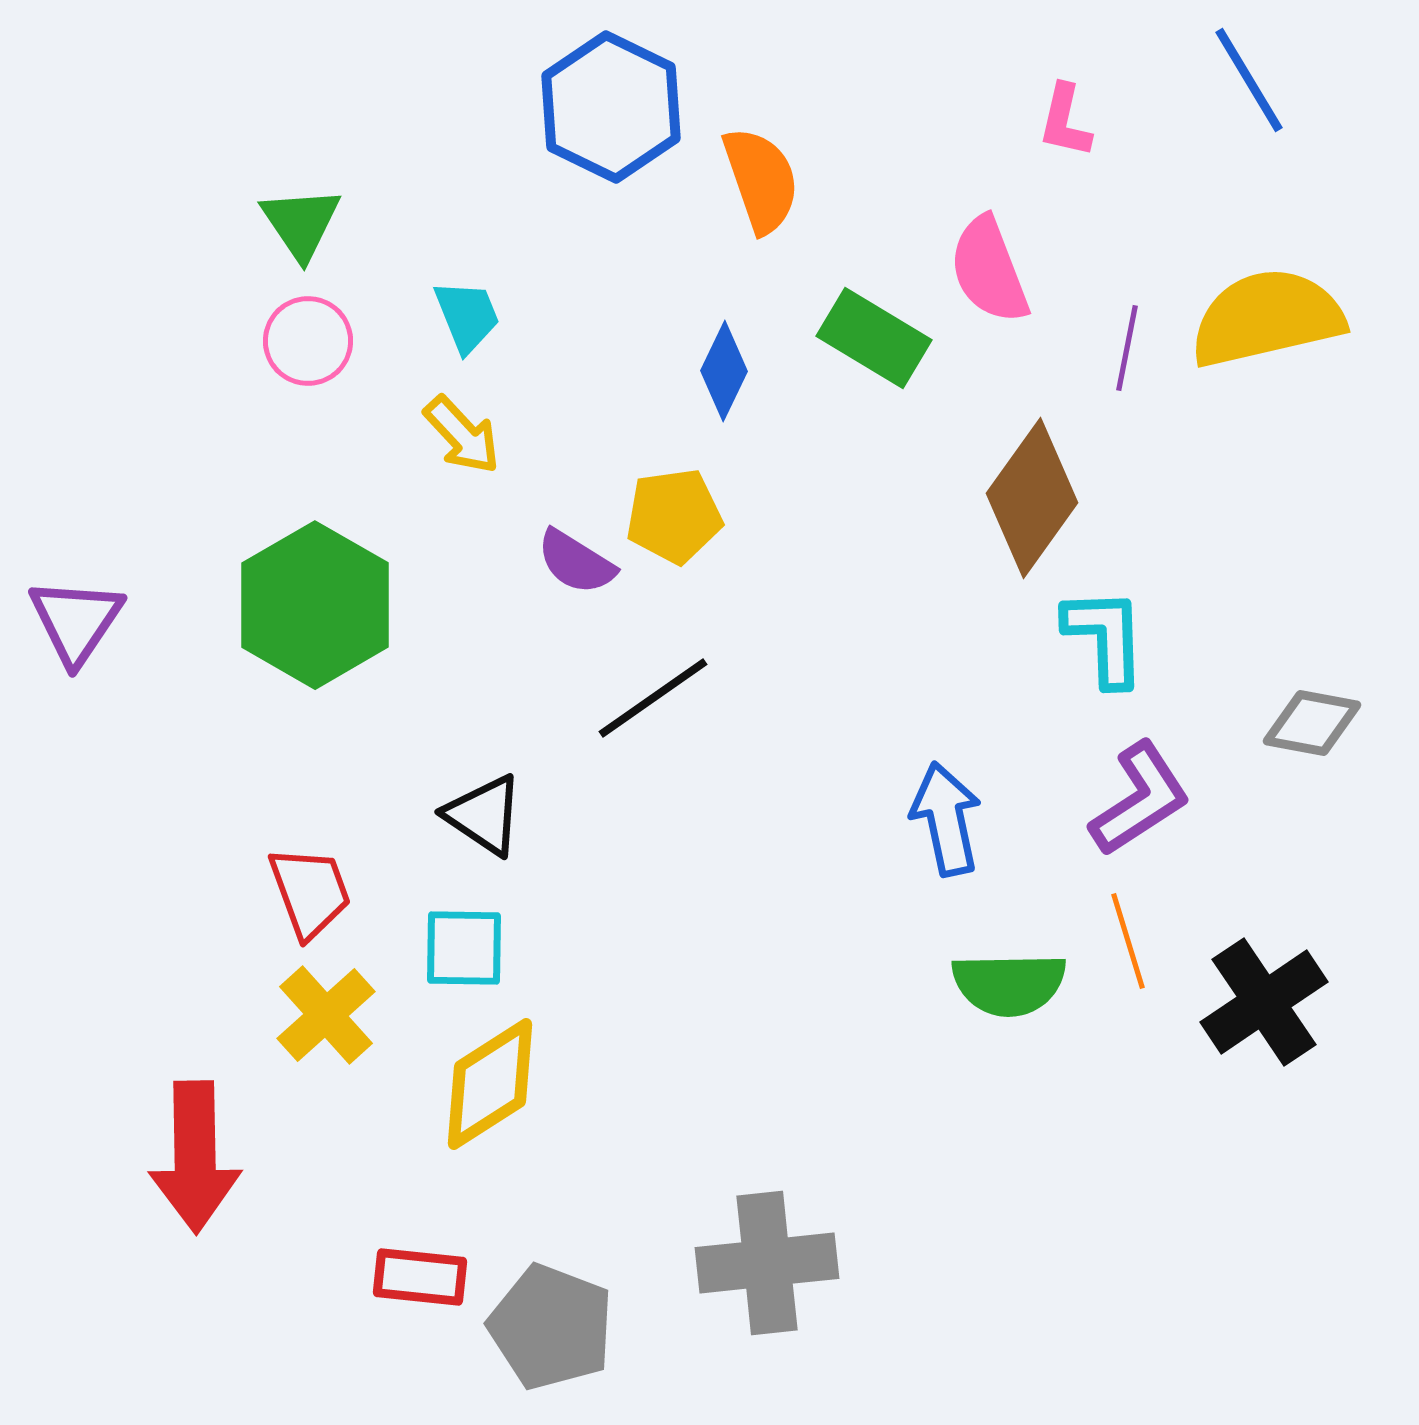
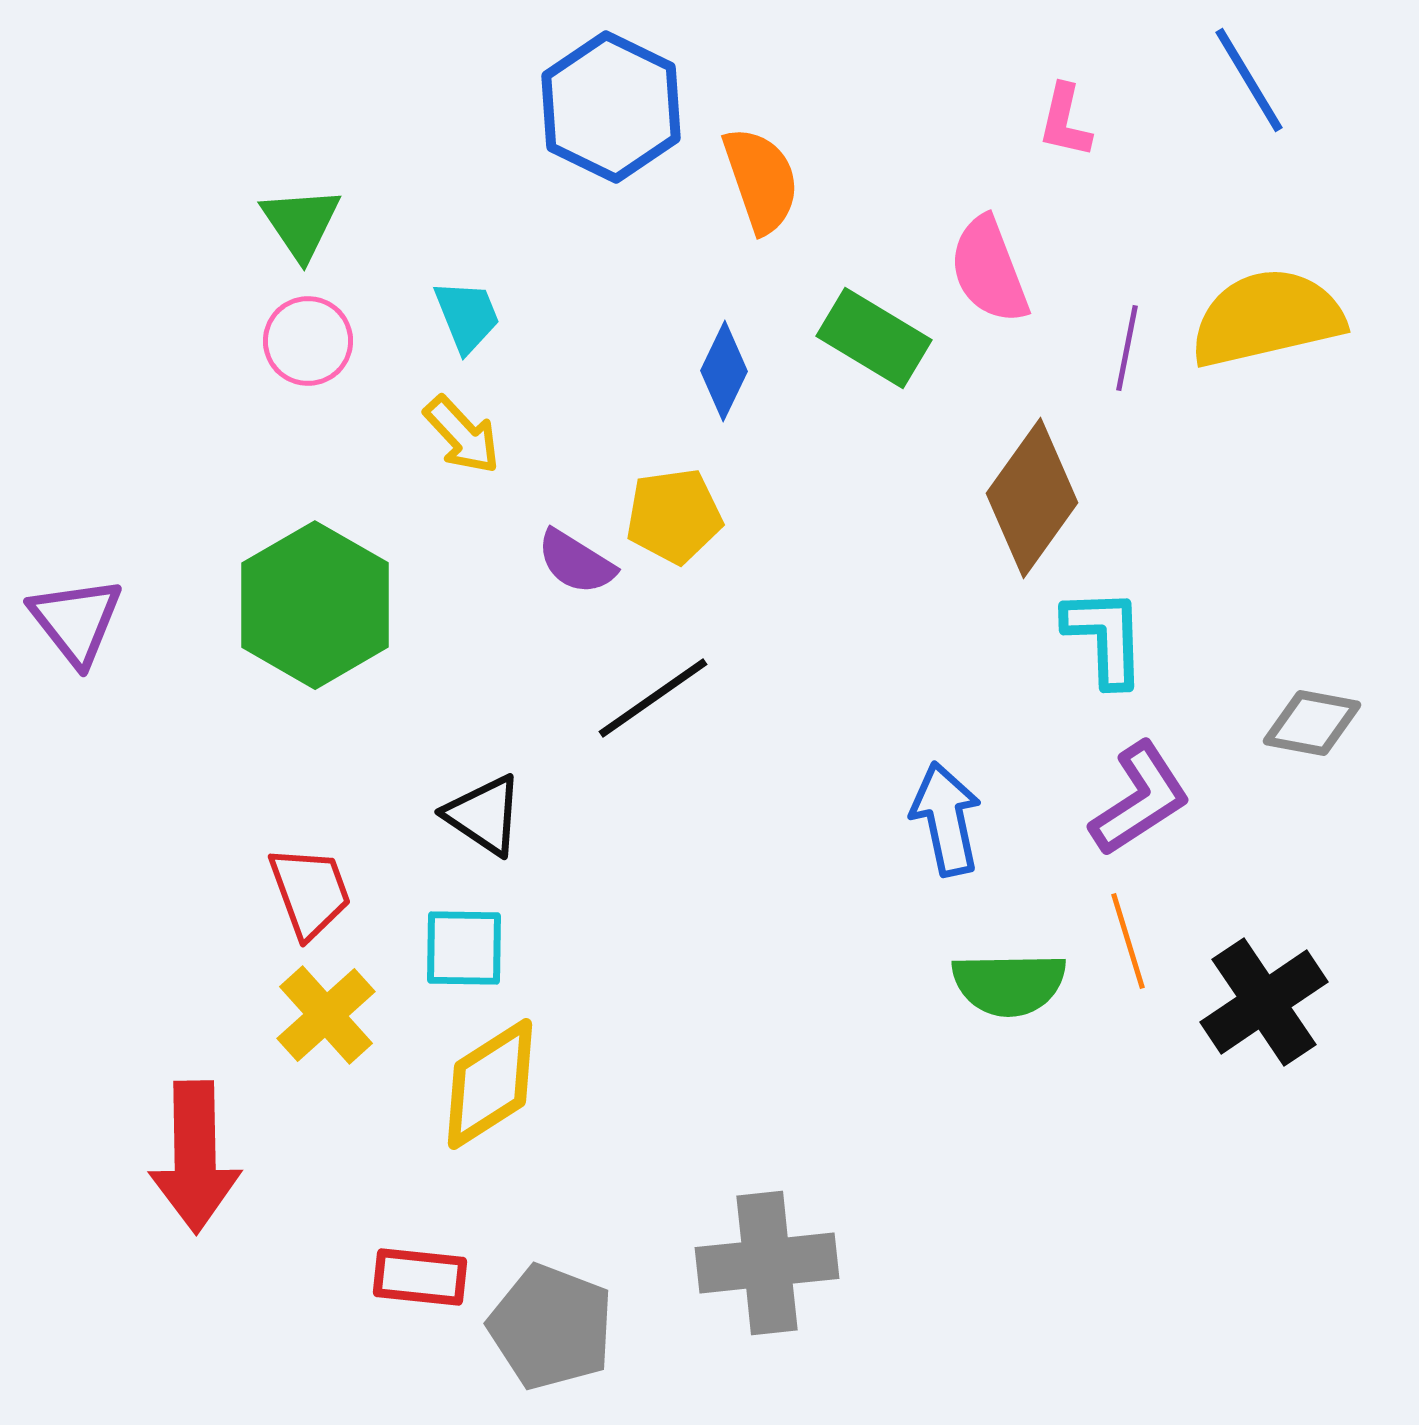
purple triangle: rotated 12 degrees counterclockwise
